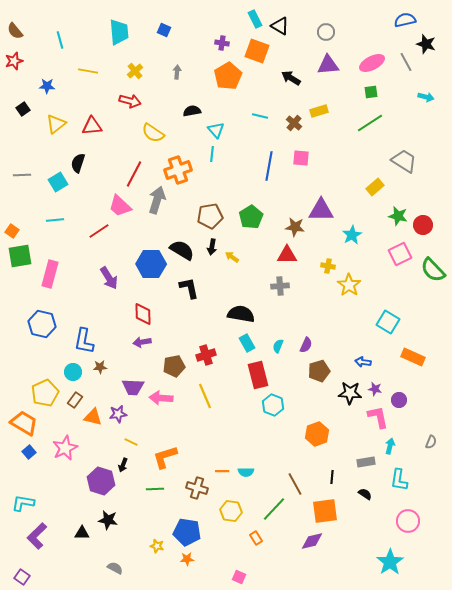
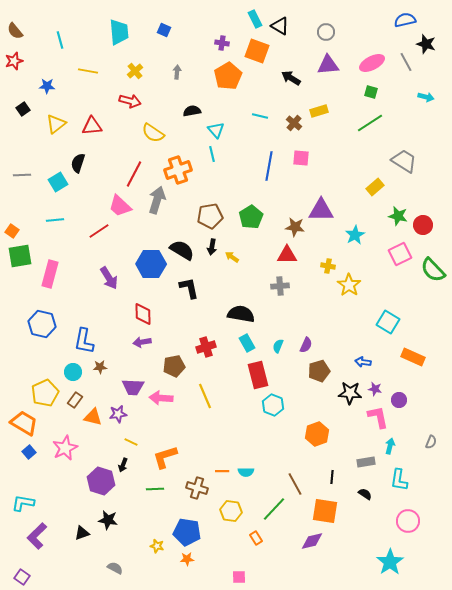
green square at (371, 92): rotated 24 degrees clockwise
cyan line at (212, 154): rotated 21 degrees counterclockwise
cyan star at (352, 235): moved 3 px right
red cross at (206, 355): moved 8 px up
orange square at (325, 511): rotated 16 degrees clockwise
black triangle at (82, 533): rotated 21 degrees counterclockwise
pink square at (239, 577): rotated 24 degrees counterclockwise
